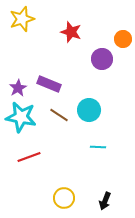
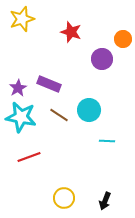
cyan line: moved 9 px right, 6 px up
